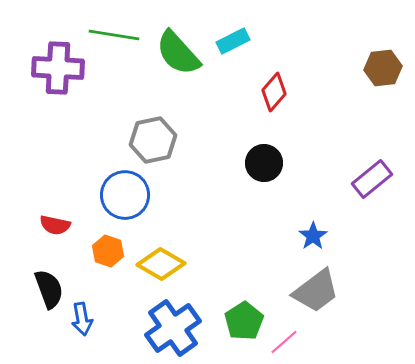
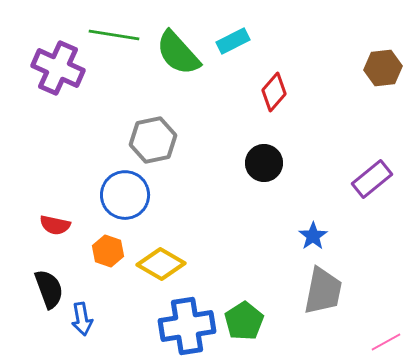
purple cross: rotated 21 degrees clockwise
gray trapezoid: moved 7 px right; rotated 42 degrees counterclockwise
blue cross: moved 14 px right, 2 px up; rotated 26 degrees clockwise
pink line: moved 102 px right; rotated 12 degrees clockwise
